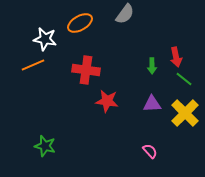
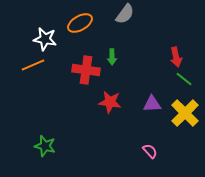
green arrow: moved 40 px left, 9 px up
red star: moved 3 px right, 1 px down
